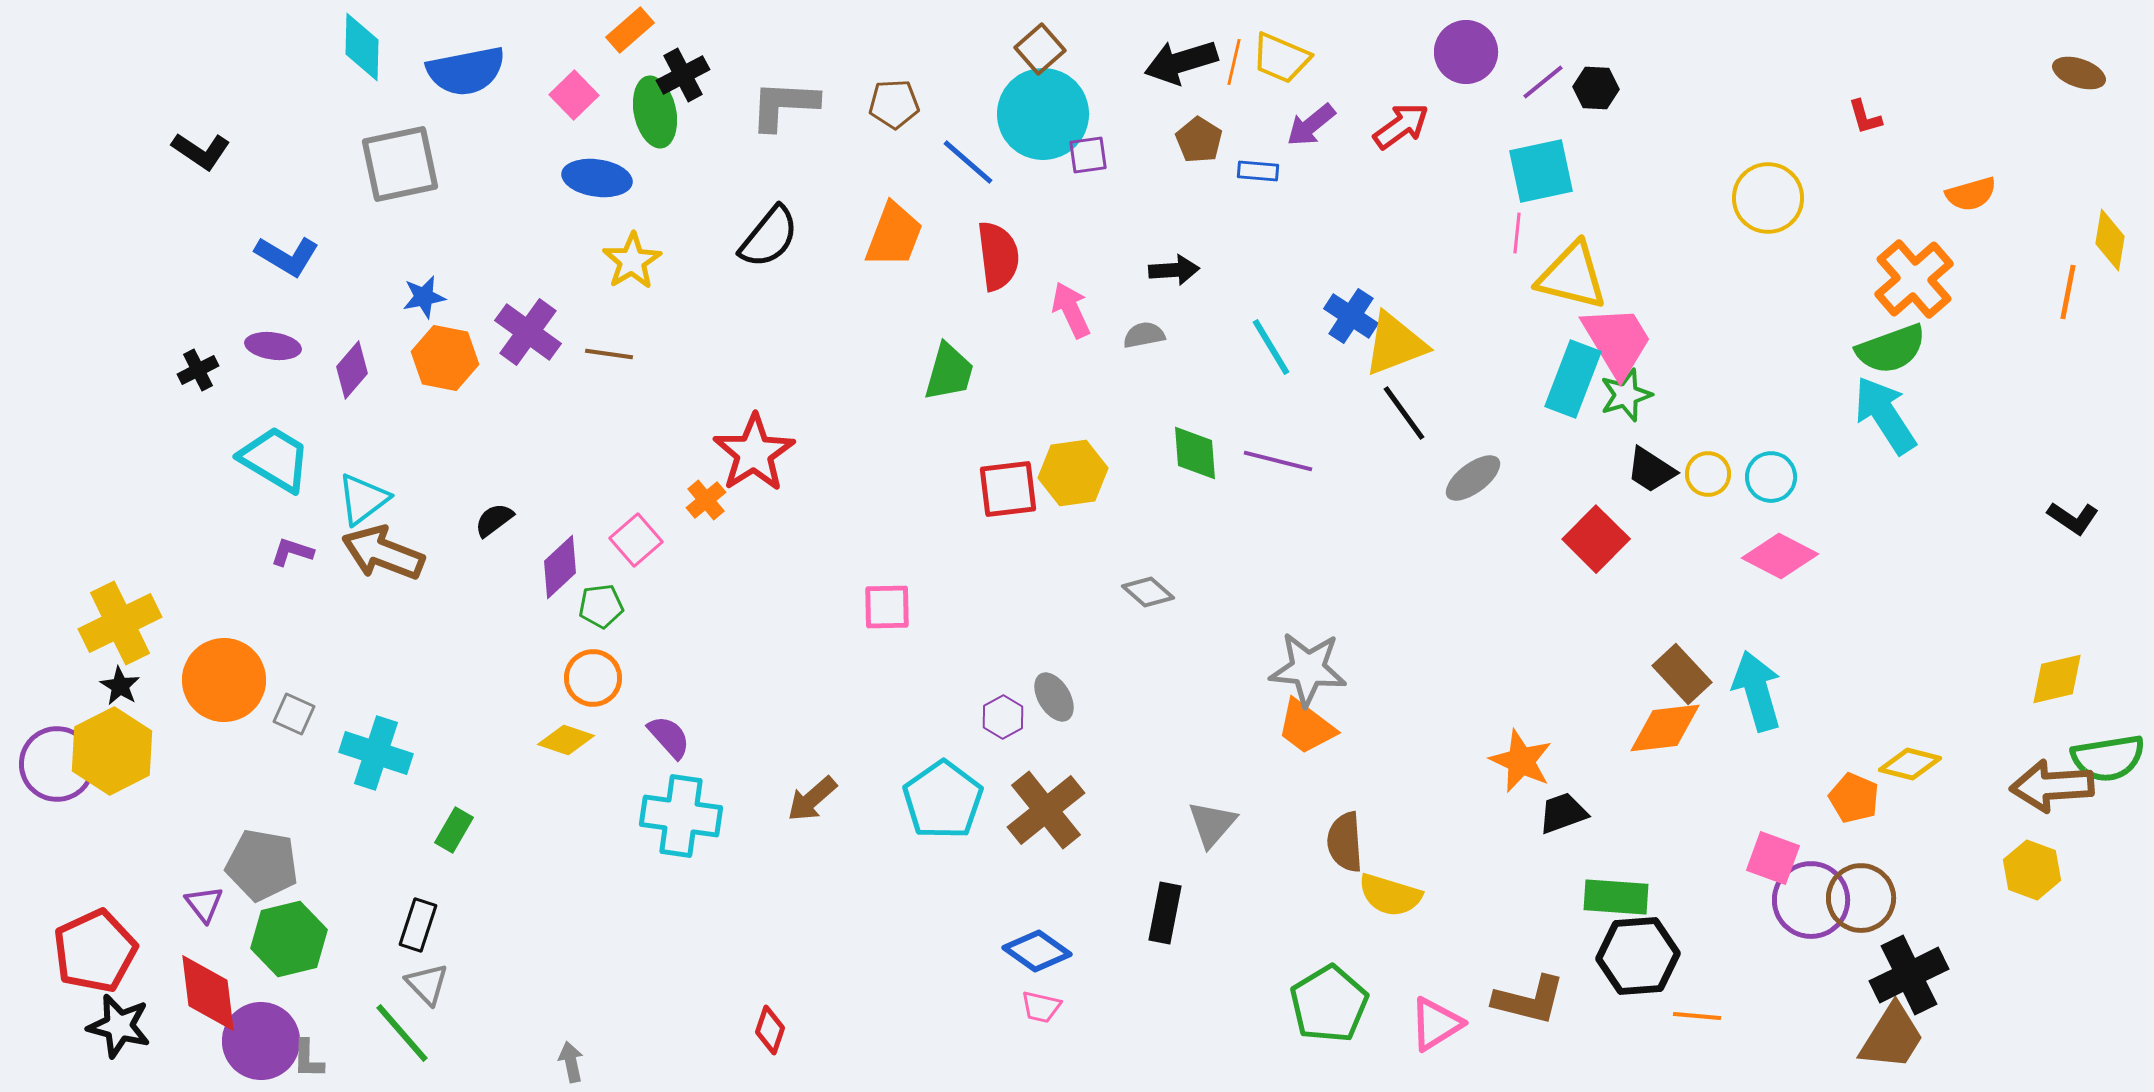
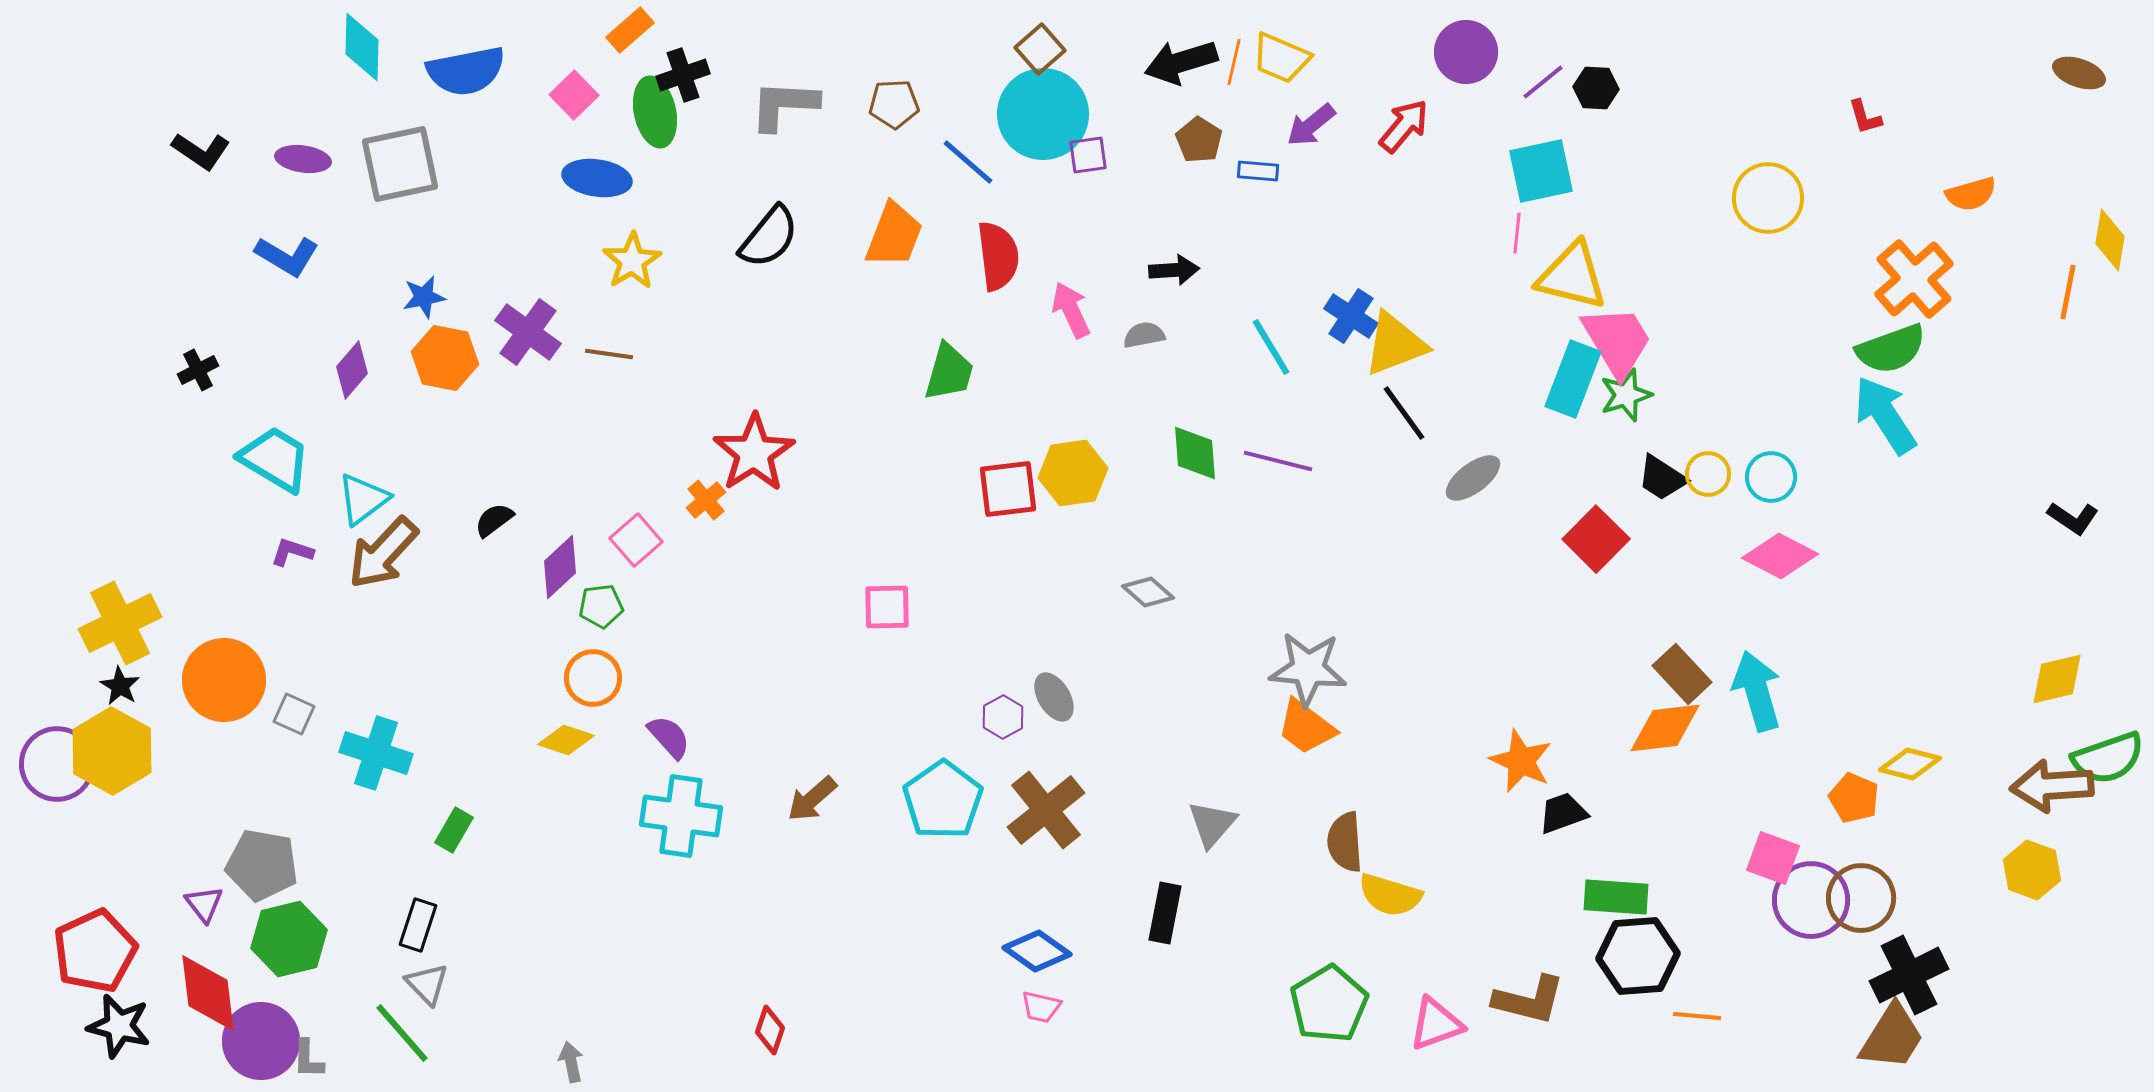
black cross at (683, 75): rotated 9 degrees clockwise
red arrow at (1401, 126): moved 3 px right; rotated 14 degrees counterclockwise
purple ellipse at (273, 346): moved 30 px right, 187 px up
black trapezoid at (1651, 470): moved 11 px right, 8 px down
brown arrow at (383, 553): rotated 68 degrees counterclockwise
yellow hexagon at (112, 751): rotated 4 degrees counterclockwise
green semicircle at (2108, 758): rotated 10 degrees counterclockwise
pink triangle at (1436, 1024): rotated 12 degrees clockwise
